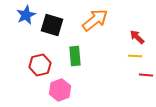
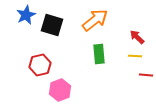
green rectangle: moved 24 px right, 2 px up
